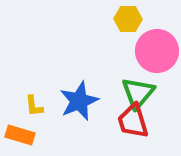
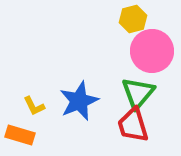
yellow hexagon: moved 5 px right; rotated 16 degrees counterclockwise
pink circle: moved 5 px left
yellow L-shape: rotated 20 degrees counterclockwise
red trapezoid: moved 4 px down
